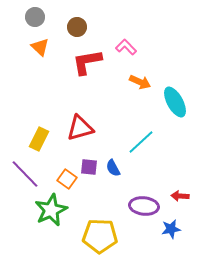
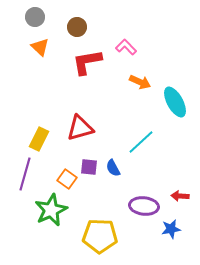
purple line: rotated 60 degrees clockwise
